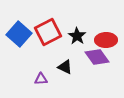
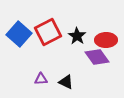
black triangle: moved 1 px right, 15 px down
